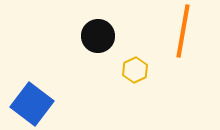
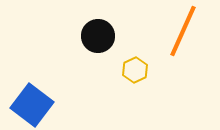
orange line: rotated 14 degrees clockwise
blue square: moved 1 px down
